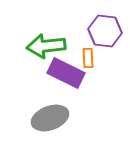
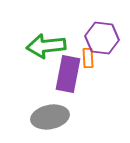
purple hexagon: moved 3 px left, 7 px down
purple rectangle: moved 2 px right, 1 px down; rotated 75 degrees clockwise
gray ellipse: moved 1 px up; rotated 9 degrees clockwise
